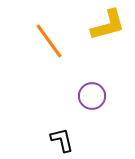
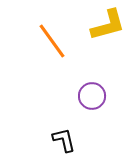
orange line: moved 3 px right
black L-shape: moved 2 px right
